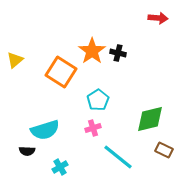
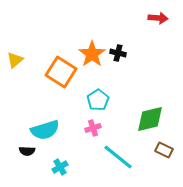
orange star: moved 3 px down
